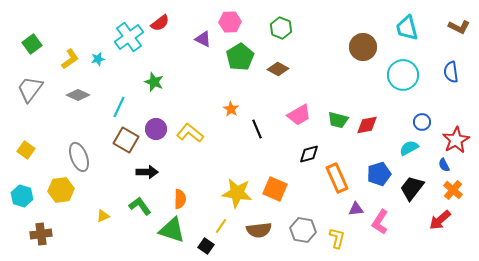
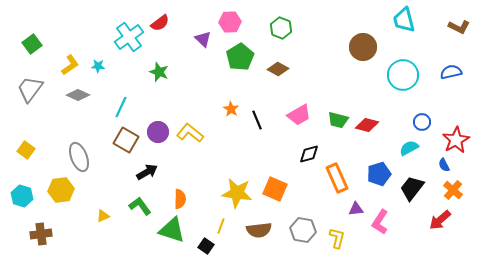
cyan trapezoid at (407, 28): moved 3 px left, 8 px up
purple triangle at (203, 39): rotated 18 degrees clockwise
yellow L-shape at (70, 59): moved 6 px down
cyan star at (98, 59): moved 7 px down; rotated 16 degrees clockwise
blue semicircle at (451, 72): rotated 85 degrees clockwise
green star at (154, 82): moved 5 px right, 10 px up
cyan line at (119, 107): moved 2 px right
red diamond at (367, 125): rotated 25 degrees clockwise
purple circle at (156, 129): moved 2 px right, 3 px down
black line at (257, 129): moved 9 px up
black arrow at (147, 172): rotated 30 degrees counterclockwise
yellow line at (221, 226): rotated 14 degrees counterclockwise
